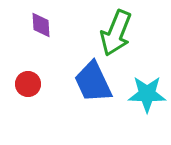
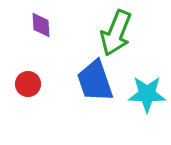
blue trapezoid: moved 2 px right, 1 px up; rotated 6 degrees clockwise
